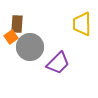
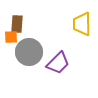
orange square: rotated 32 degrees clockwise
gray circle: moved 1 px left, 5 px down
